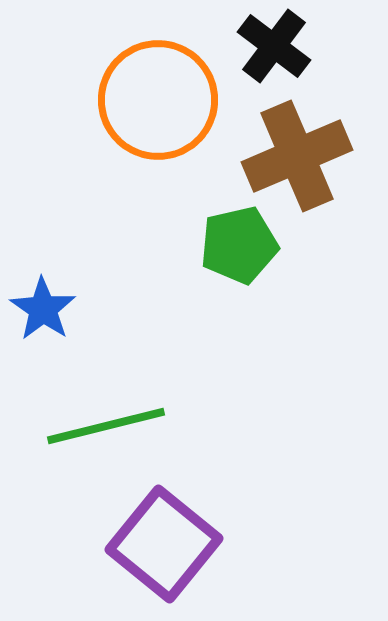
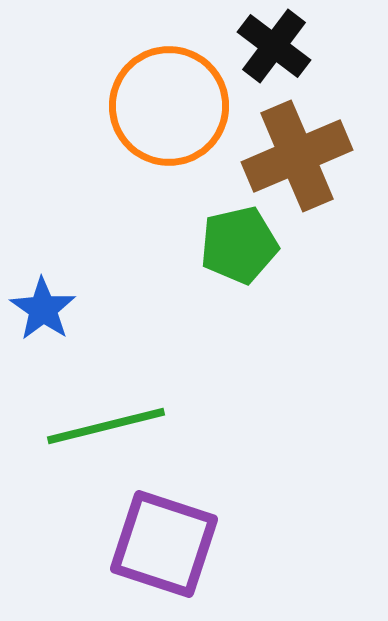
orange circle: moved 11 px right, 6 px down
purple square: rotated 21 degrees counterclockwise
